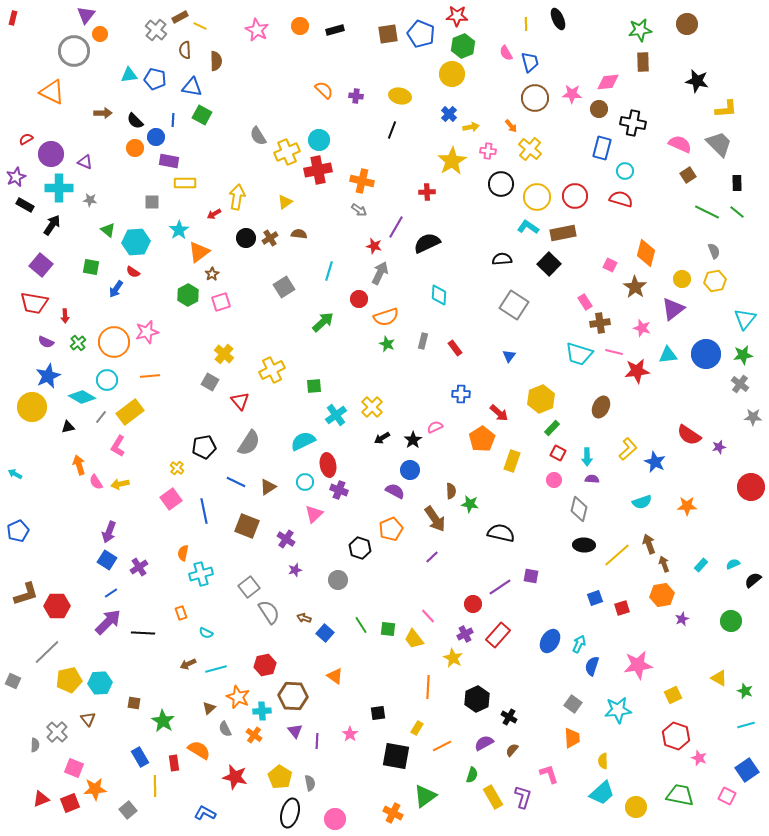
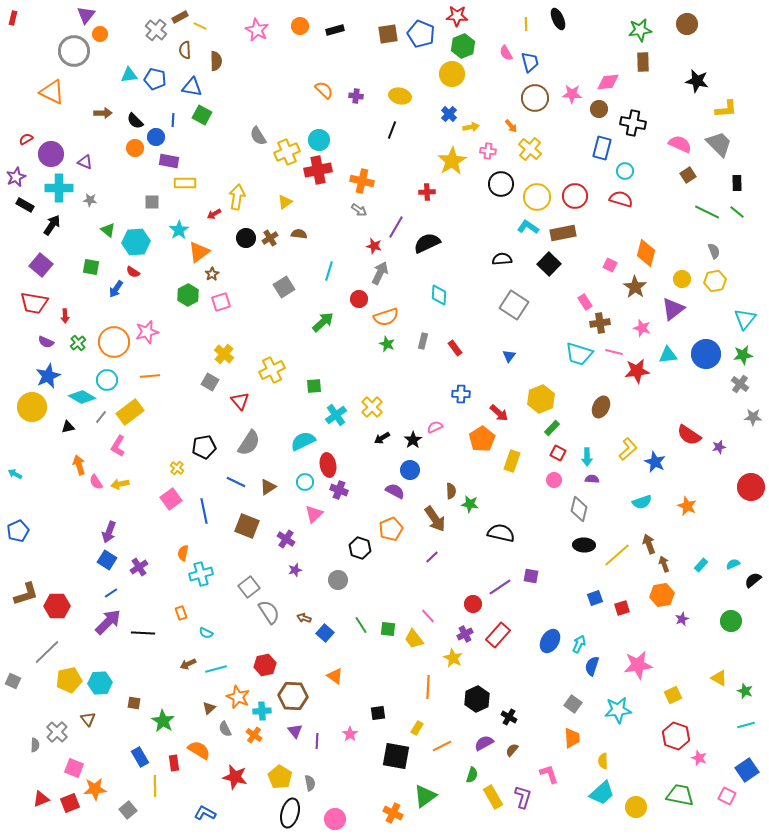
orange star at (687, 506): rotated 24 degrees clockwise
